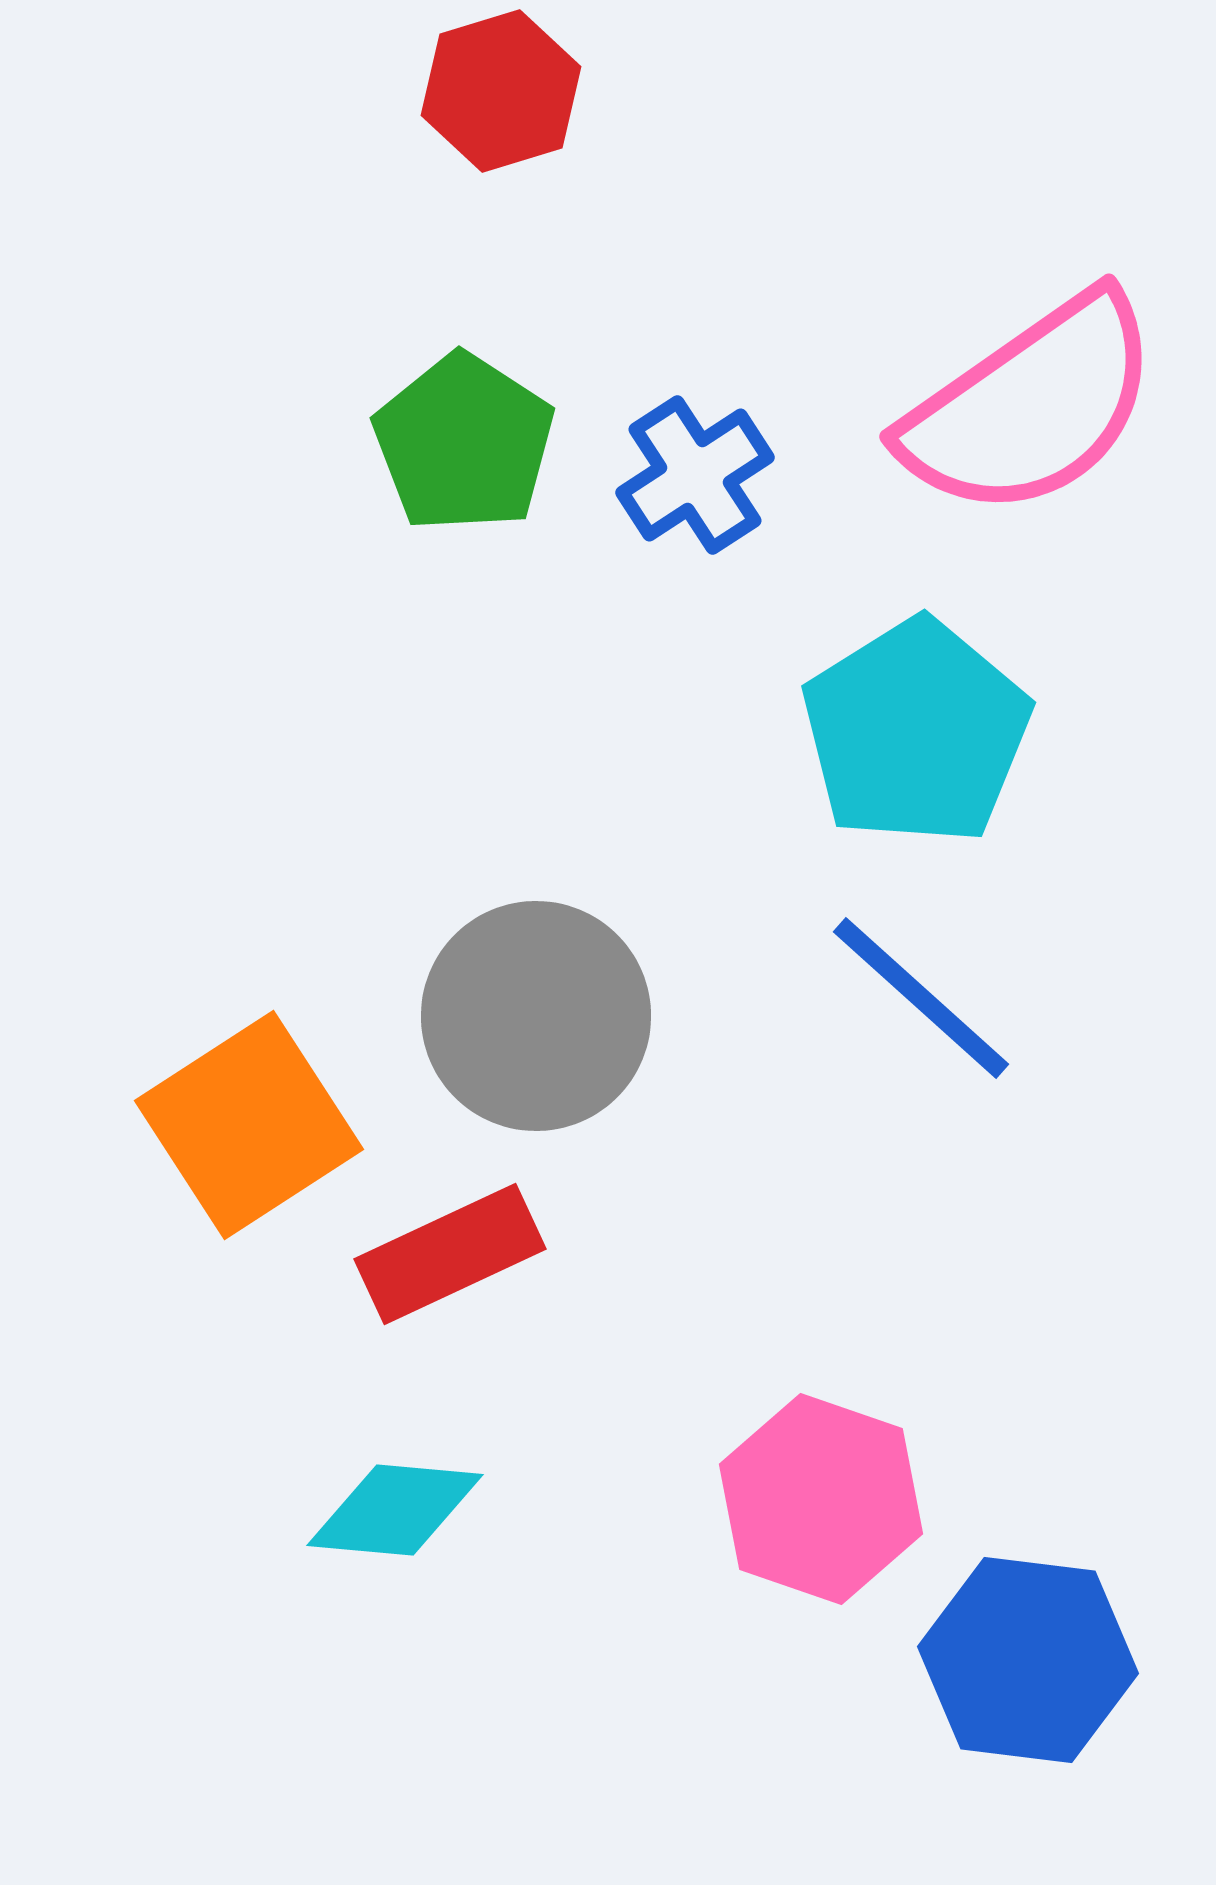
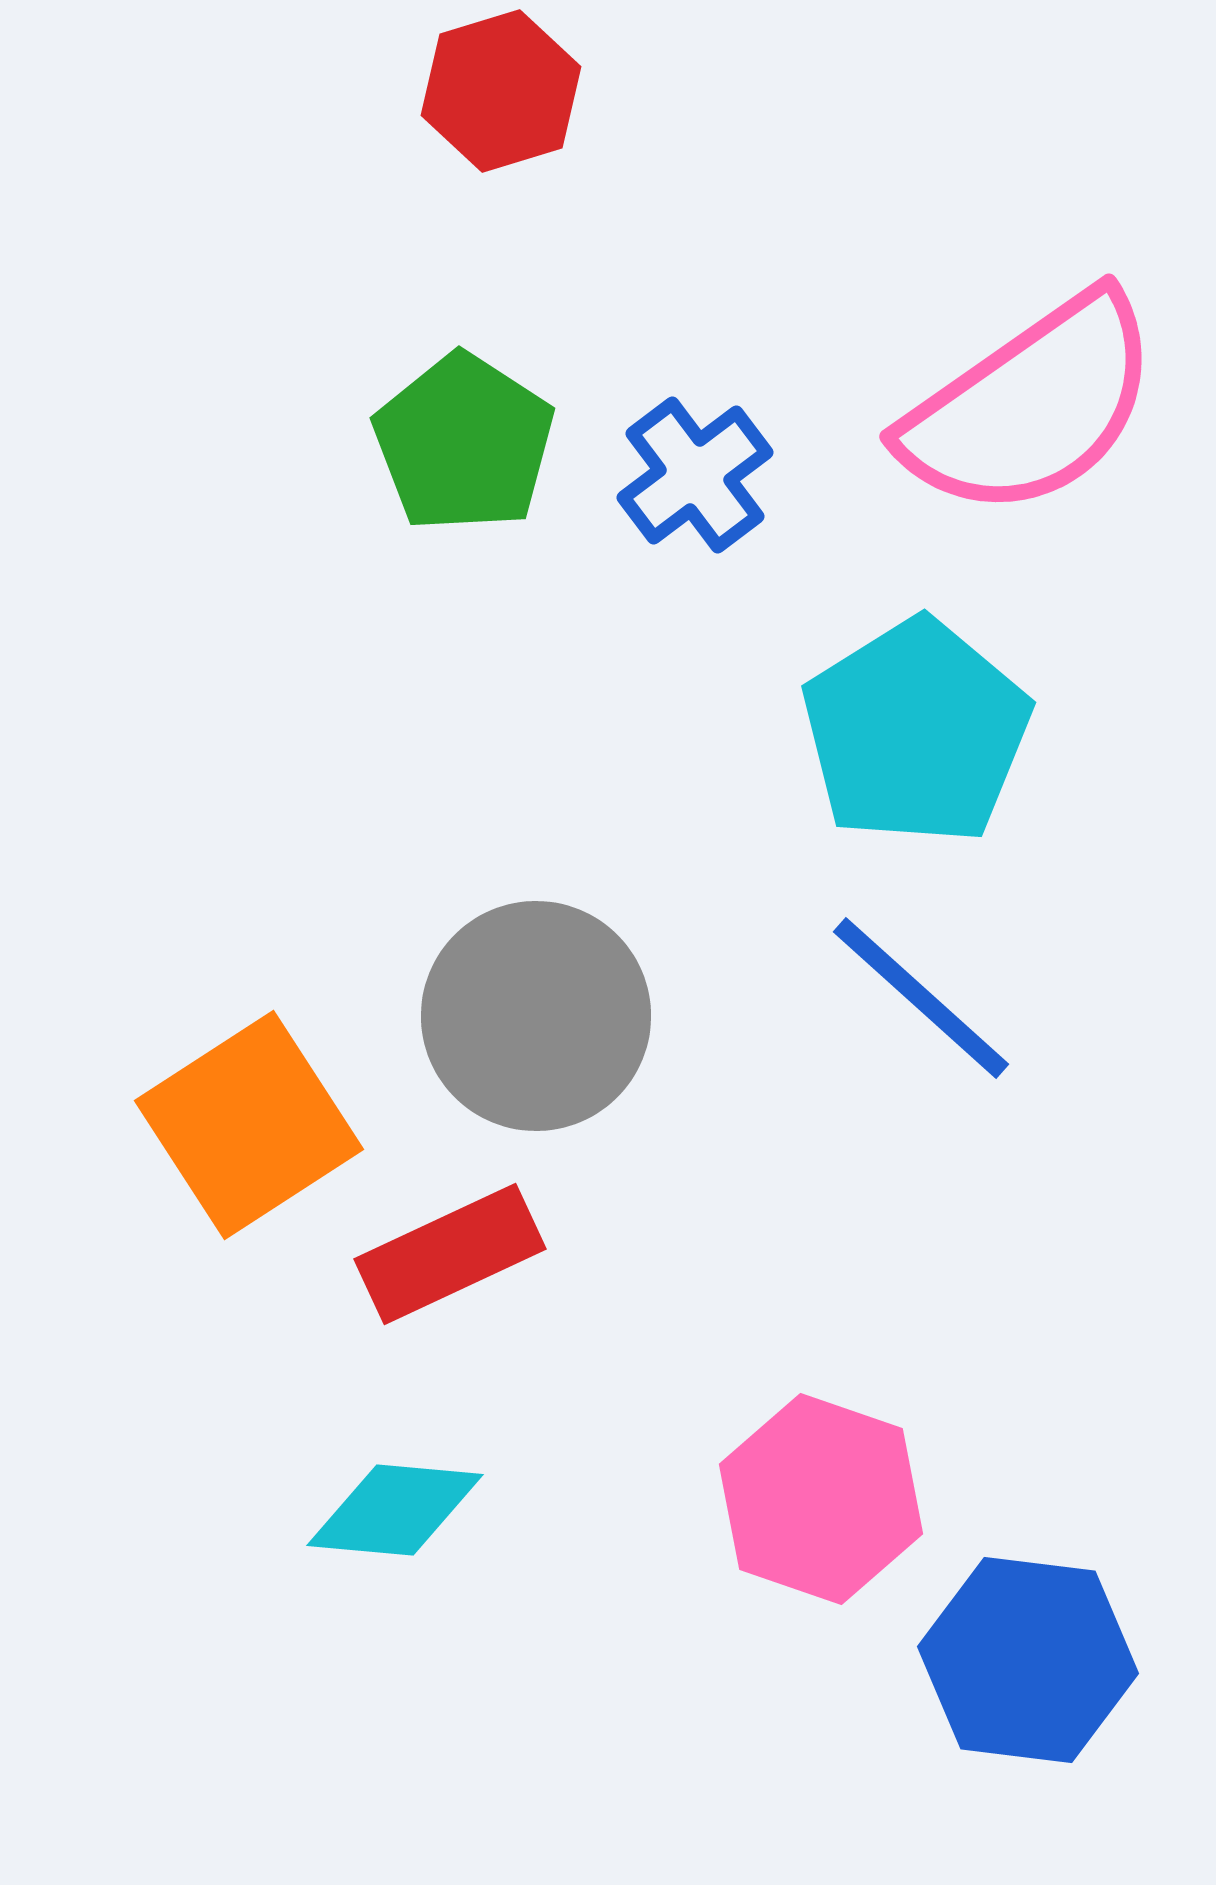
blue cross: rotated 4 degrees counterclockwise
